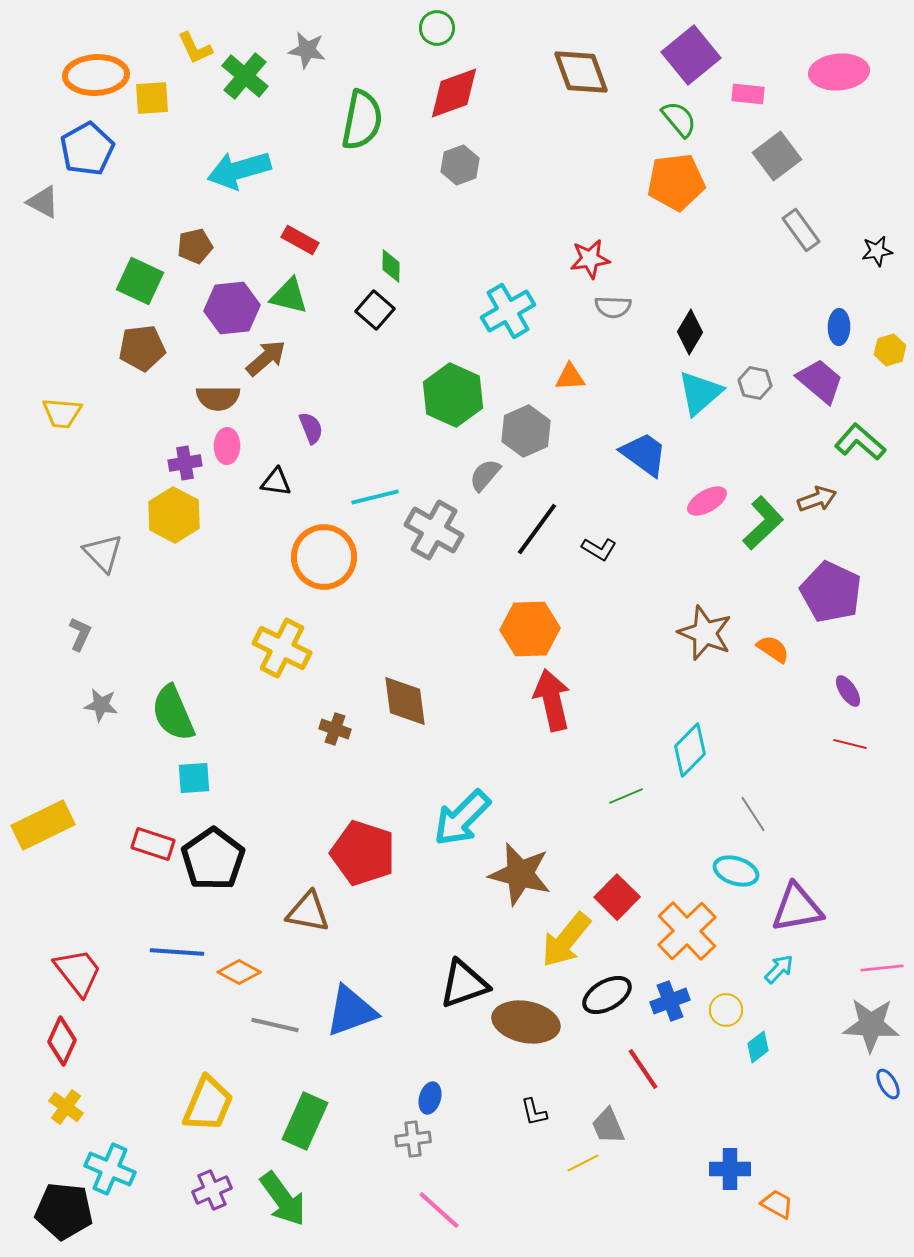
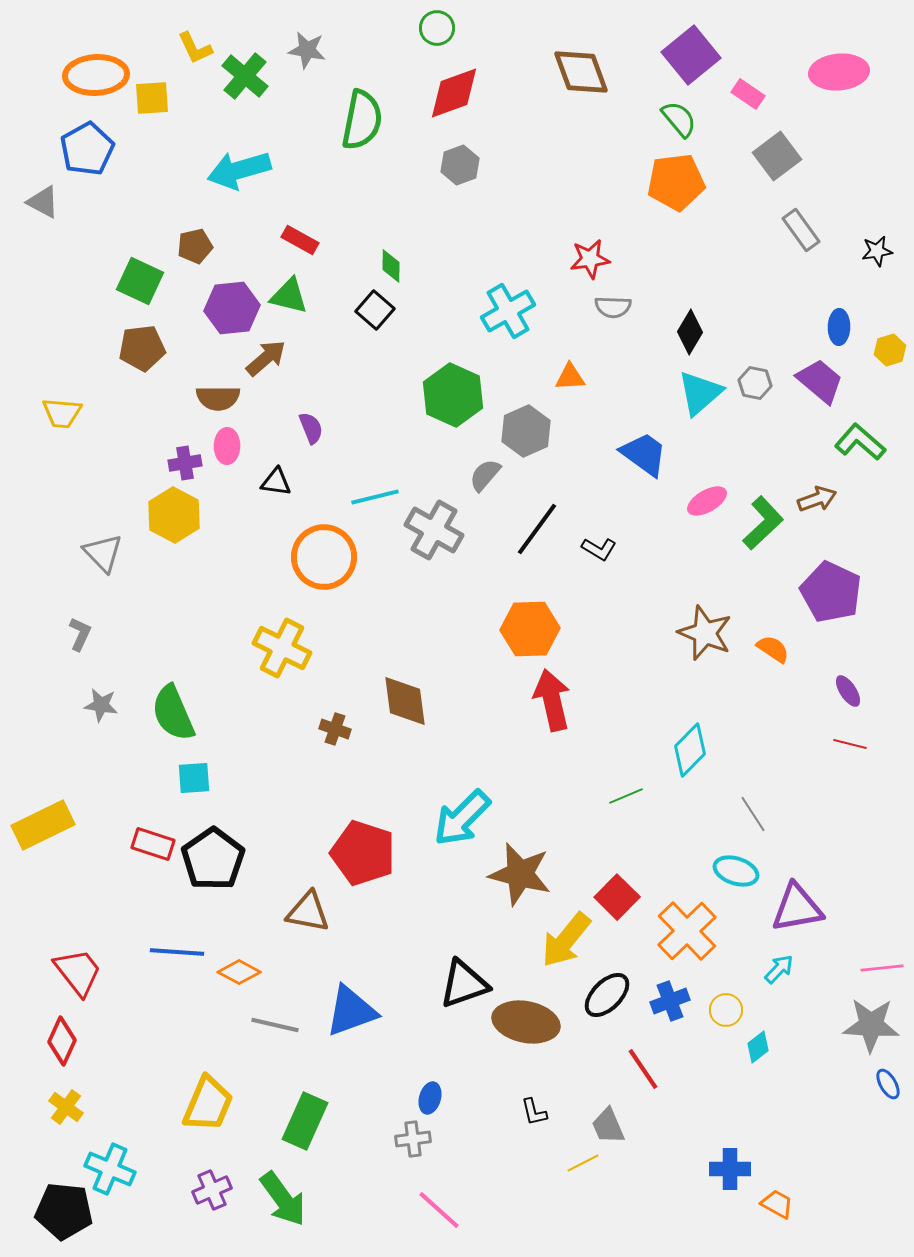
pink rectangle at (748, 94): rotated 28 degrees clockwise
black ellipse at (607, 995): rotated 15 degrees counterclockwise
